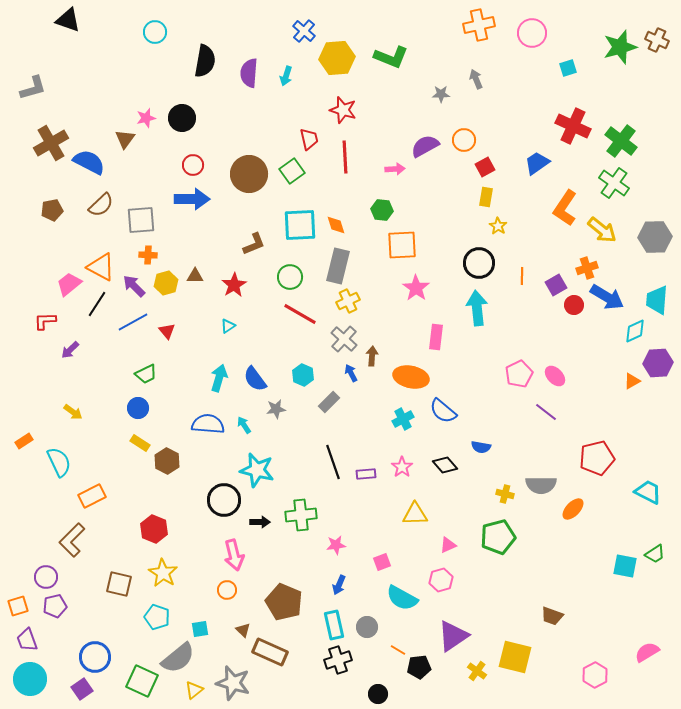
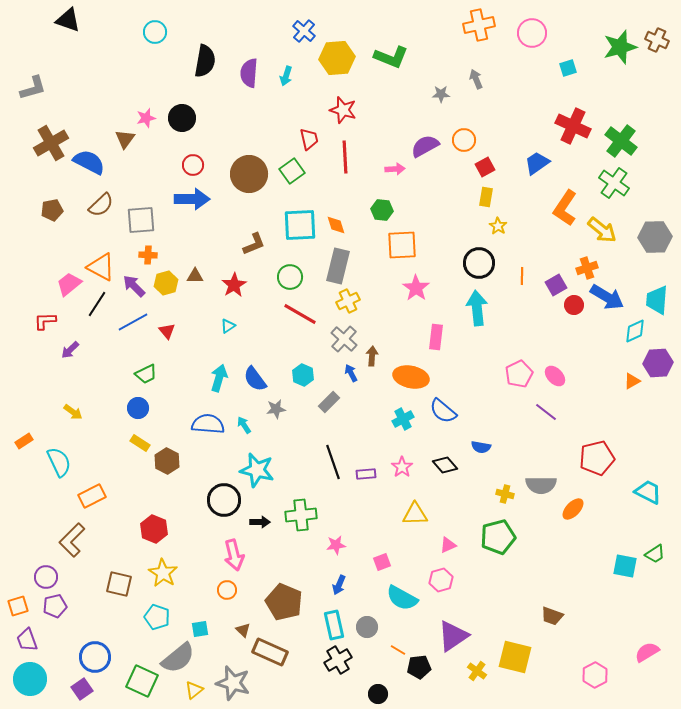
black cross at (338, 660): rotated 12 degrees counterclockwise
